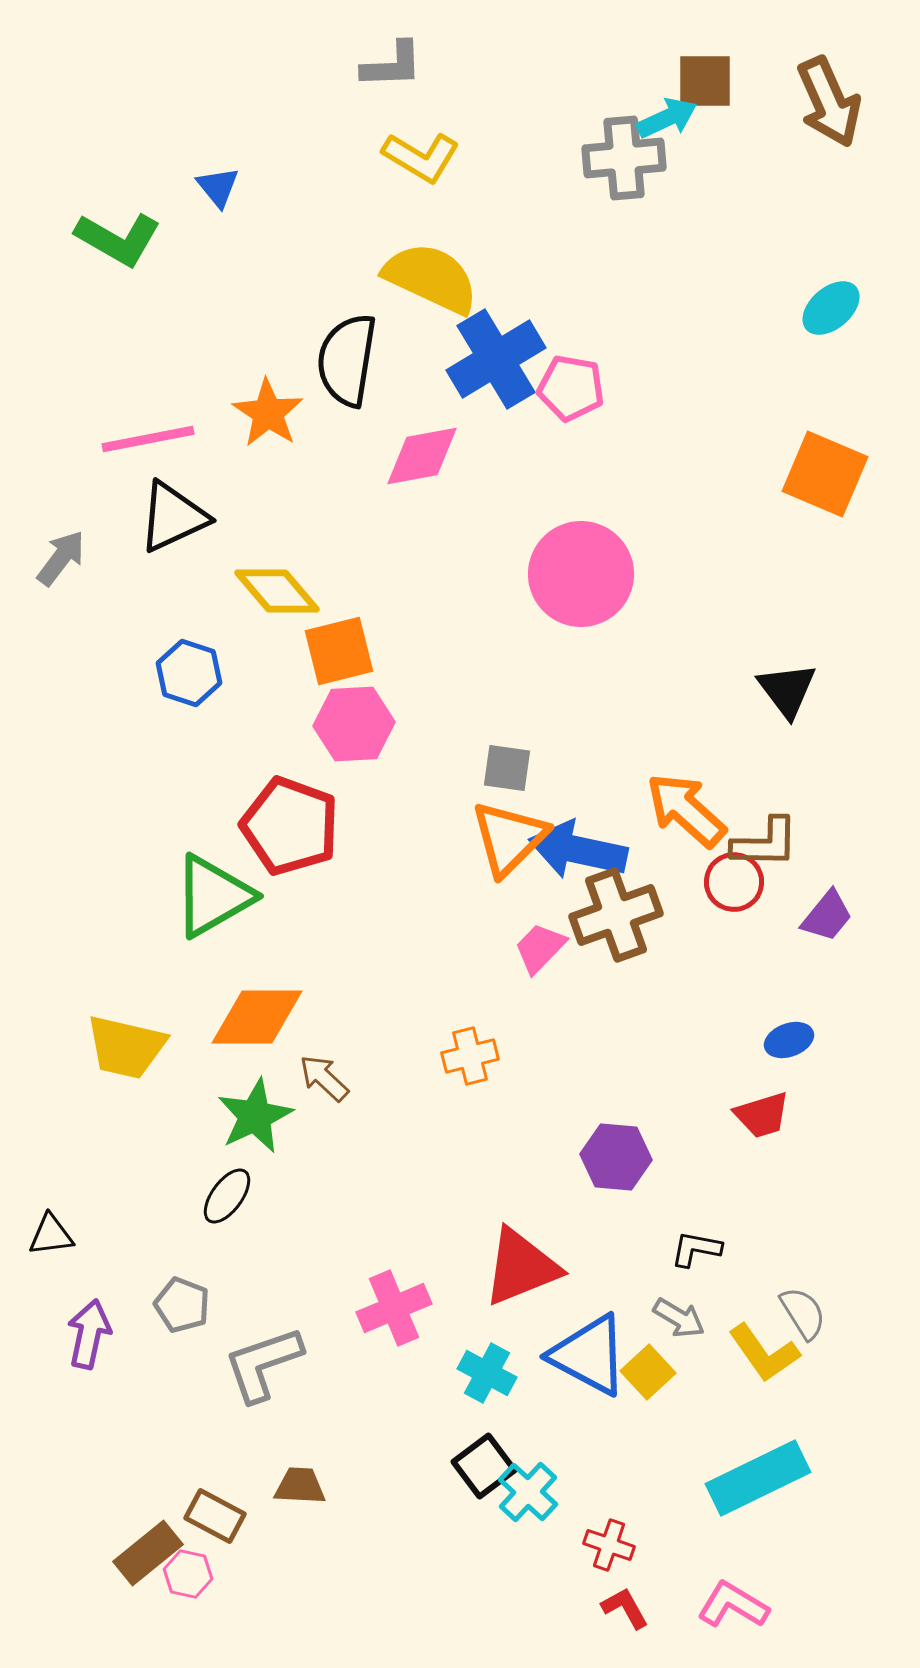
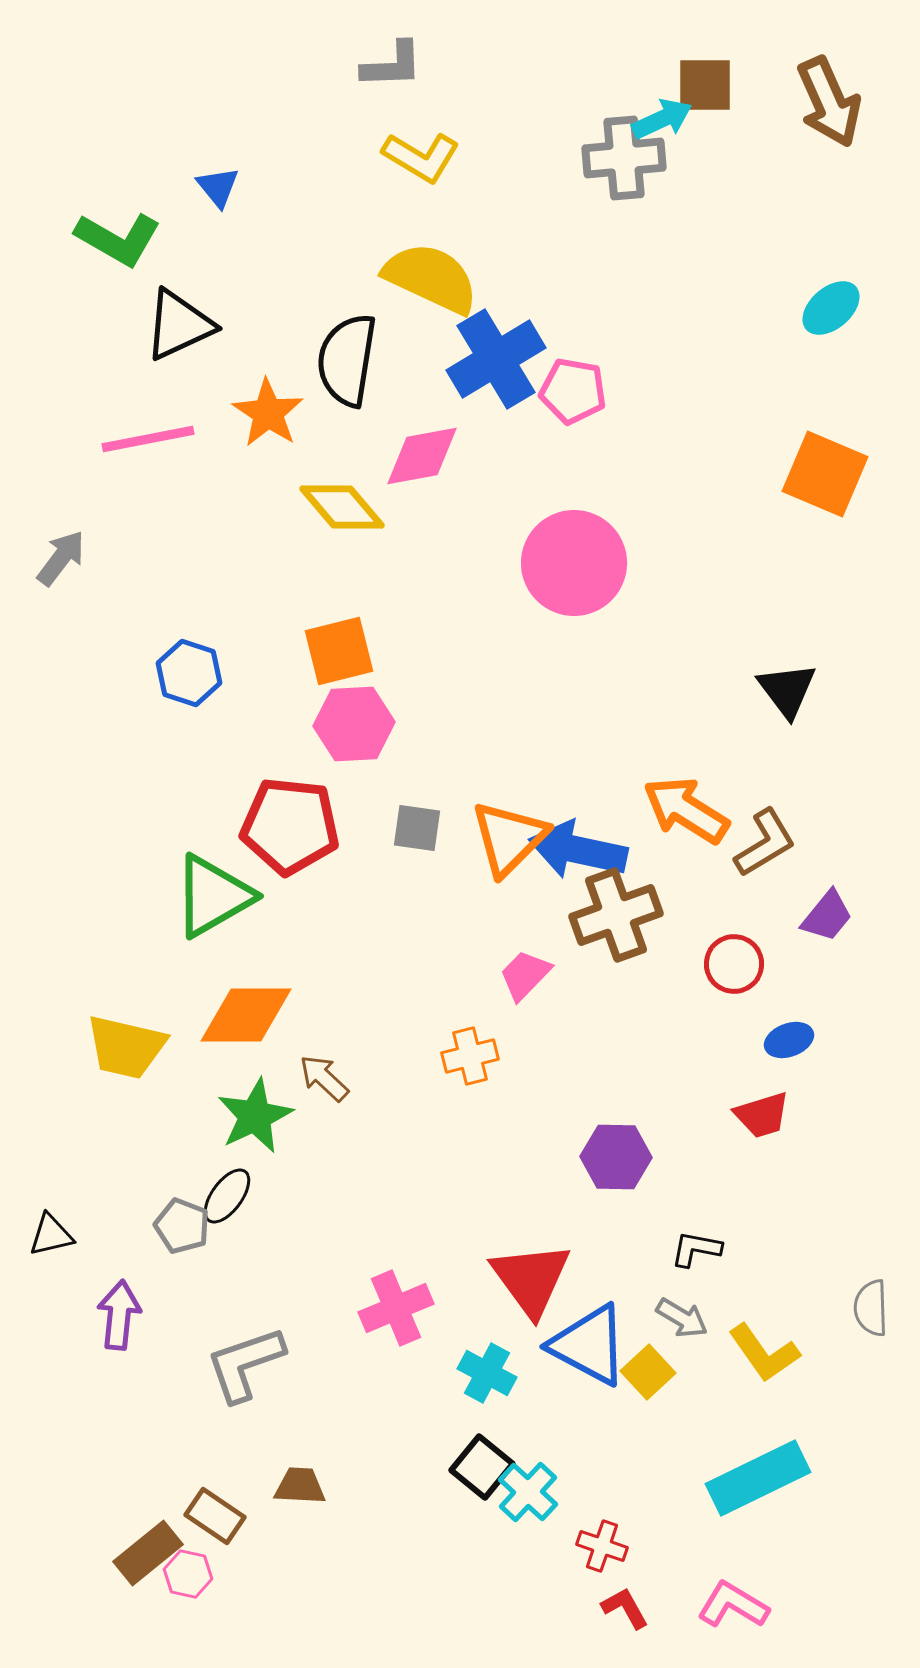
brown square at (705, 81): moved 4 px down
cyan arrow at (667, 118): moved 5 px left, 1 px down
pink pentagon at (571, 388): moved 2 px right, 3 px down
black triangle at (173, 517): moved 6 px right, 192 px up
pink circle at (581, 574): moved 7 px left, 11 px up
yellow diamond at (277, 591): moved 65 px right, 84 px up
gray square at (507, 768): moved 90 px left, 60 px down
orange arrow at (686, 810): rotated 10 degrees counterclockwise
red pentagon at (290, 826): rotated 14 degrees counterclockwise
brown L-shape at (765, 843): rotated 32 degrees counterclockwise
red circle at (734, 882): moved 82 px down
pink trapezoid at (540, 948): moved 15 px left, 27 px down
orange diamond at (257, 1017): moved 11 px left, 2 px up
purple hexagon at (616, 1157): rotated 4 degrees counterclockwise
black triangle at (51, 1235): rotated 6 degrees counterclockwise
red triangle at (521, 1267): moved 10 px right, 12 px down; rotated 44 degrees counterclockwise
gray pentagon at (182, 1305): moved 79 px up
pink cross at (394, 1308): moved 2 px right
gray semicircle at (803, 1313): moved 68 px right, 5 px up; rotated 150 degrees counterclockwise
gray arrow at (679, 1318): moved 3 px right
purple arrow at (89, 1334): moved 30 px right, 19 px up; rotated 6 degrees counterclockwise
blue triangle at (589, 1355): moved 10 px up
gray L-shape at (263, 1364): moved 18 px left
black square at (484, 1466): moved 2 px left, 1 px down; rotated 14 degrees counterclockwise
brown rectangle at (215, 1516): rotated 6 degrees clockwise
red cross at (609, 1545): moved 7 px left, 1 px down
